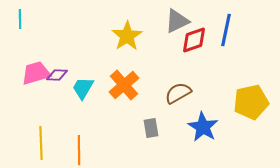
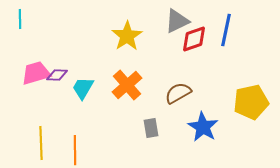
red diamond: moved 1 px up
orange cross: moved 3 px right
orange line: moved 4 px left
